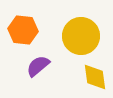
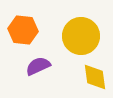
purple semicircle: rotated 15 degrees clockwise
